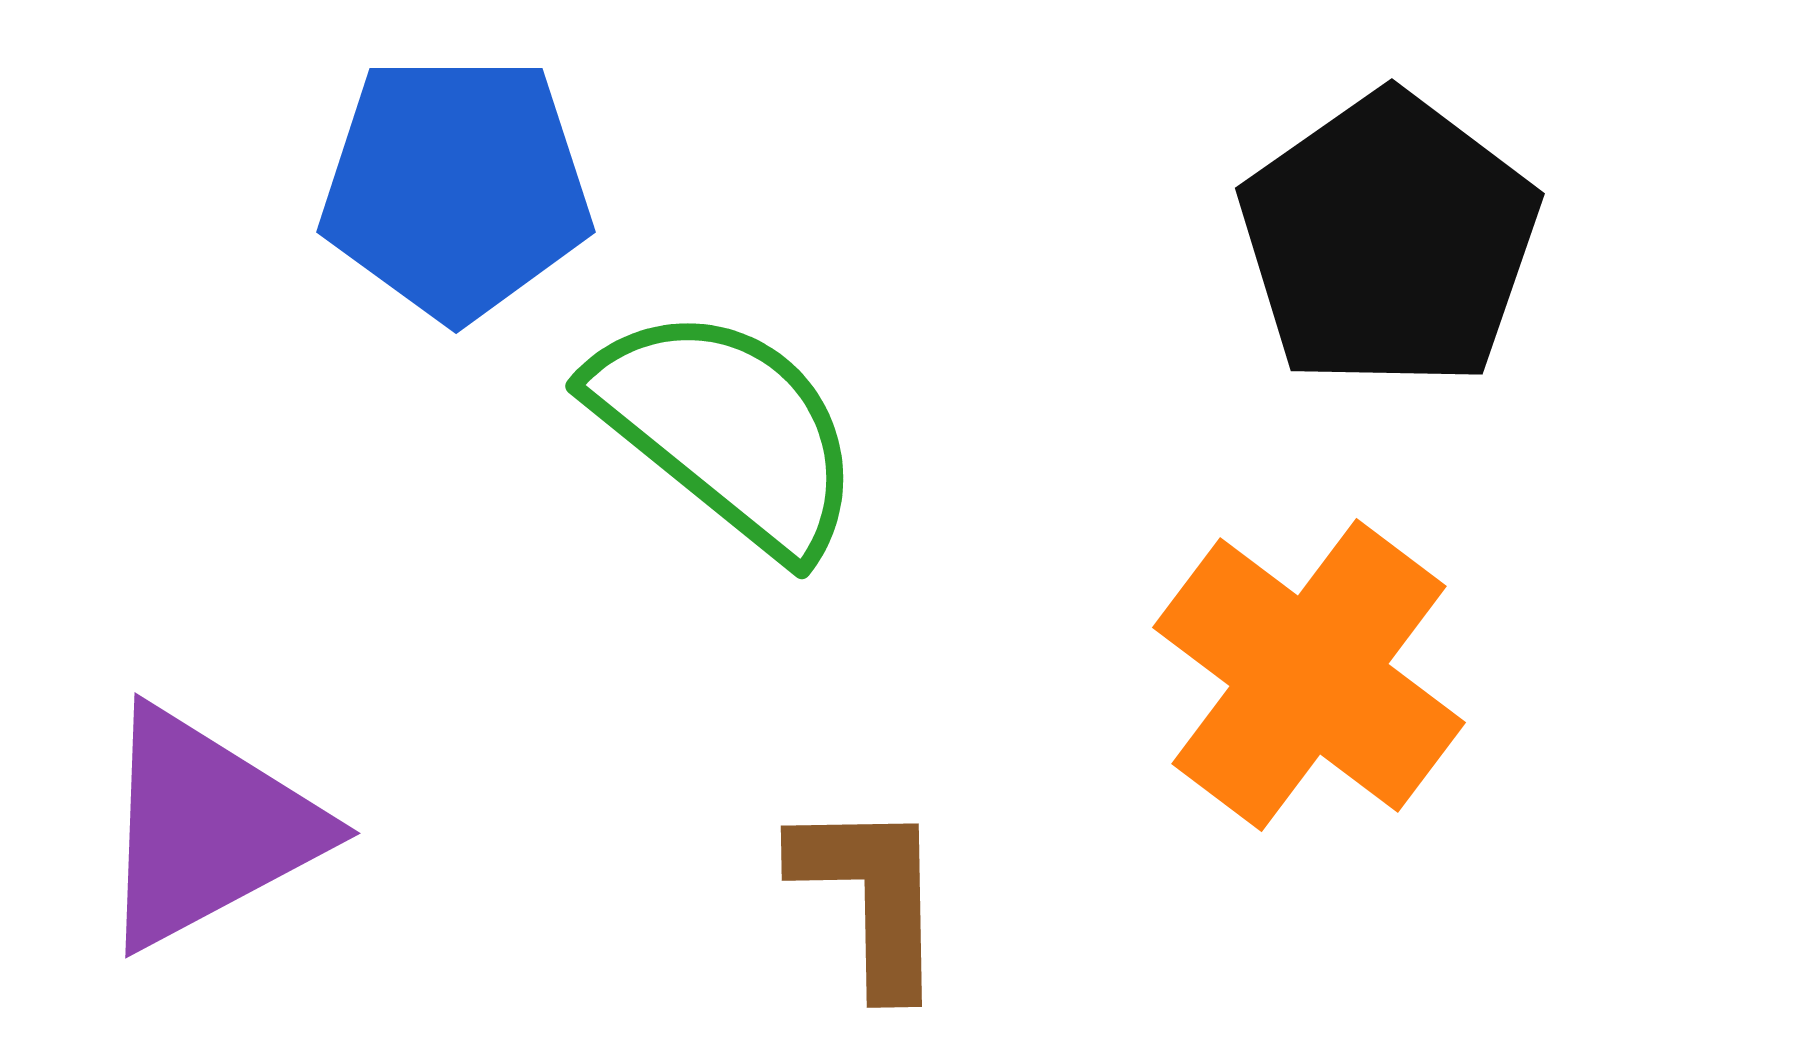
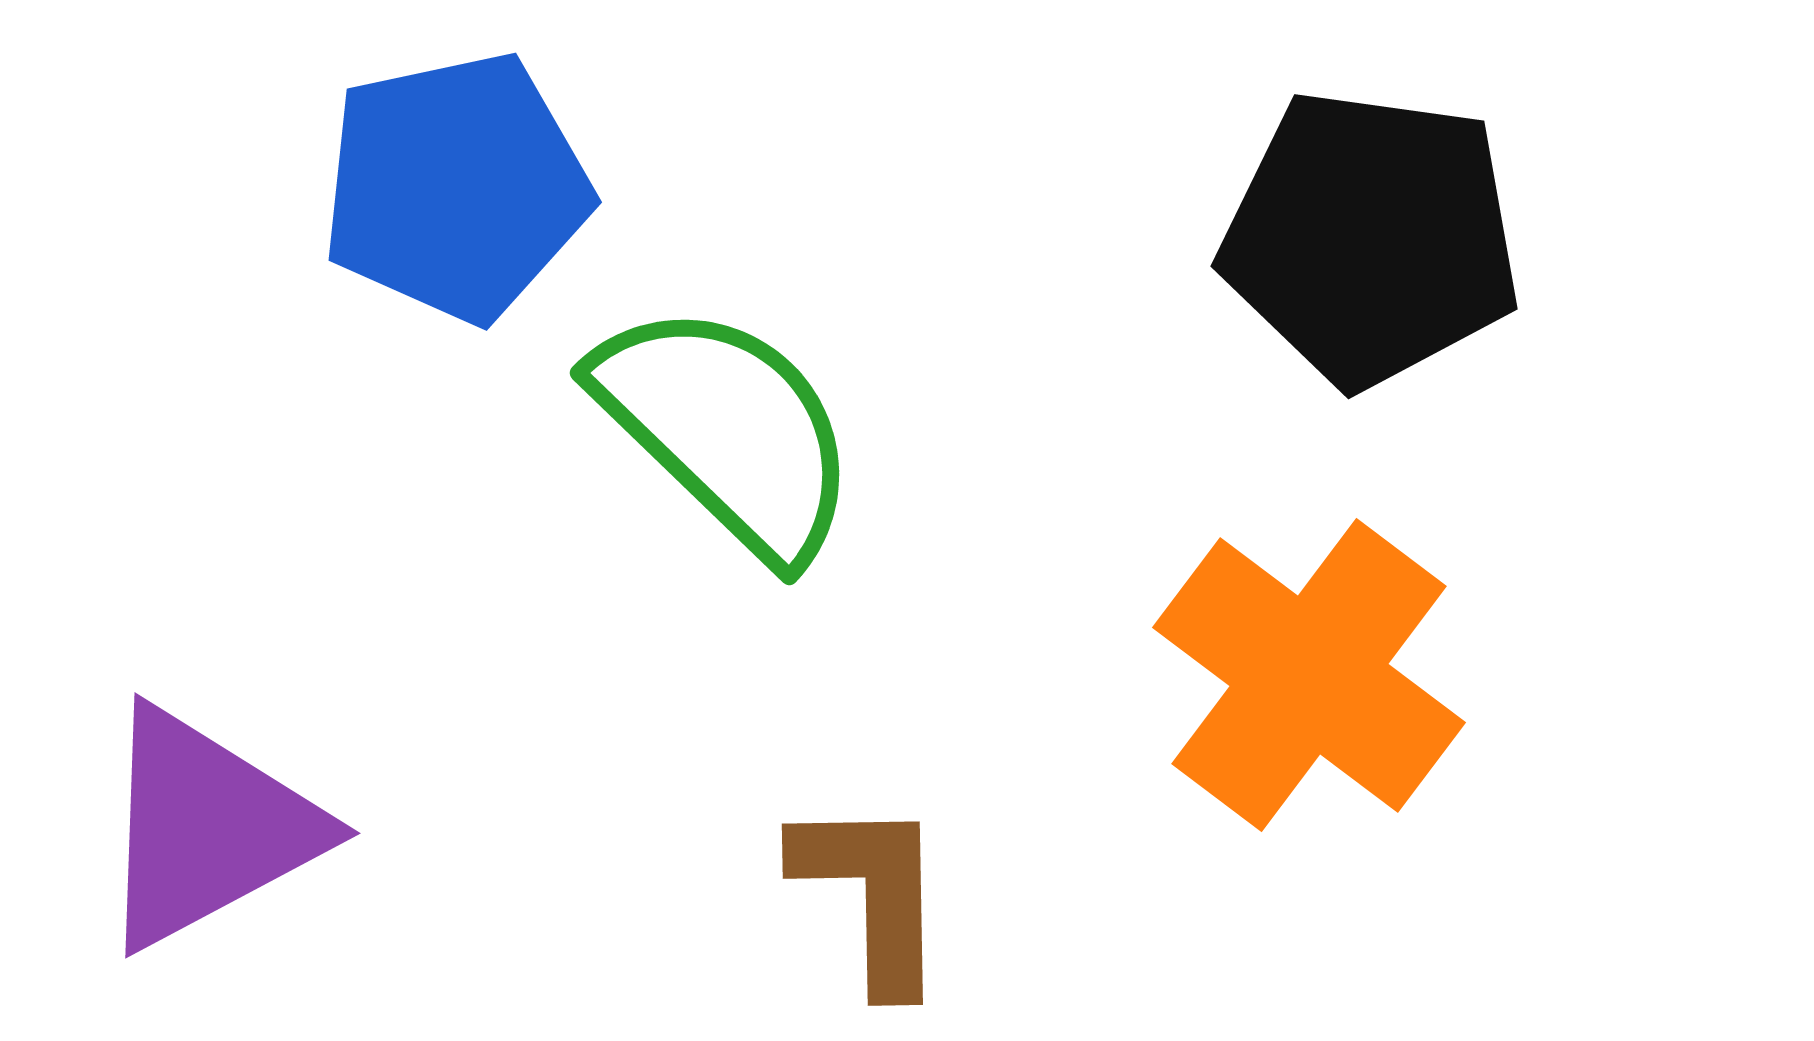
blue pentagon: rotated 12 degrees counterclockwise
black pentagon: moved 18 px left, 3 px up; rotated 29 degrees counterclockwise
green semicircle: rotated 5 degrees clockwise
brown L-shape: moved 1 px right, 2 px up
